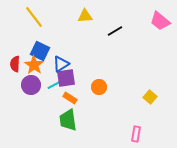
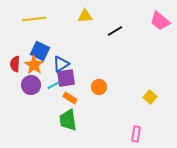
yellow line: moved 2 px down; rotated 60 degrees counterclockwise
